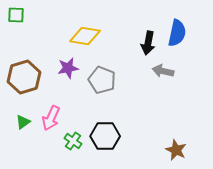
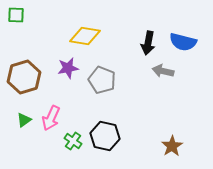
blue semicircle: moved 6 px right, 9 px down; rotated 92 degrees clockwise
green triangle: moved 1 px right, 2 px up
black hexagon: rotated 12 degrees clockwise
brown star: moved 4 px left, 4 px up; rotated 15 degrees clockwise
